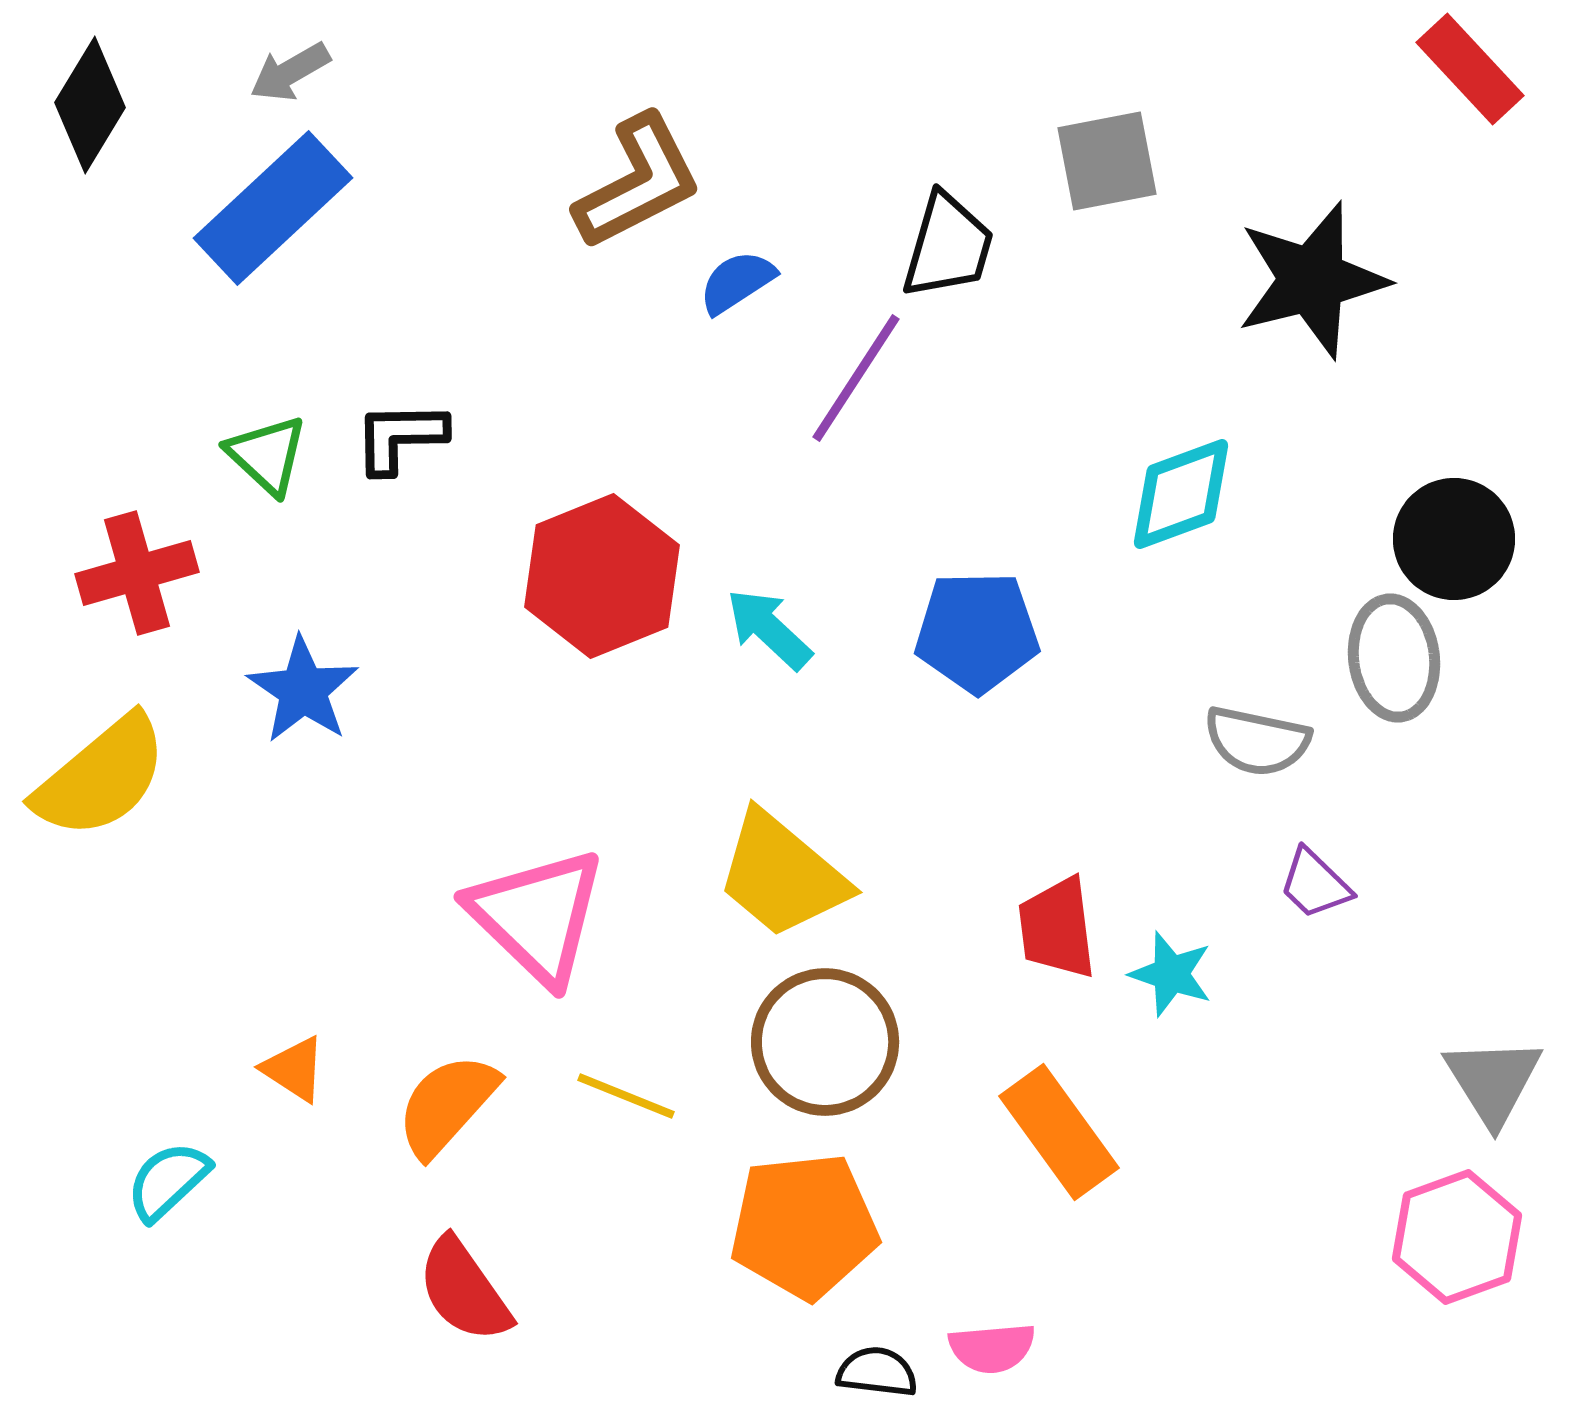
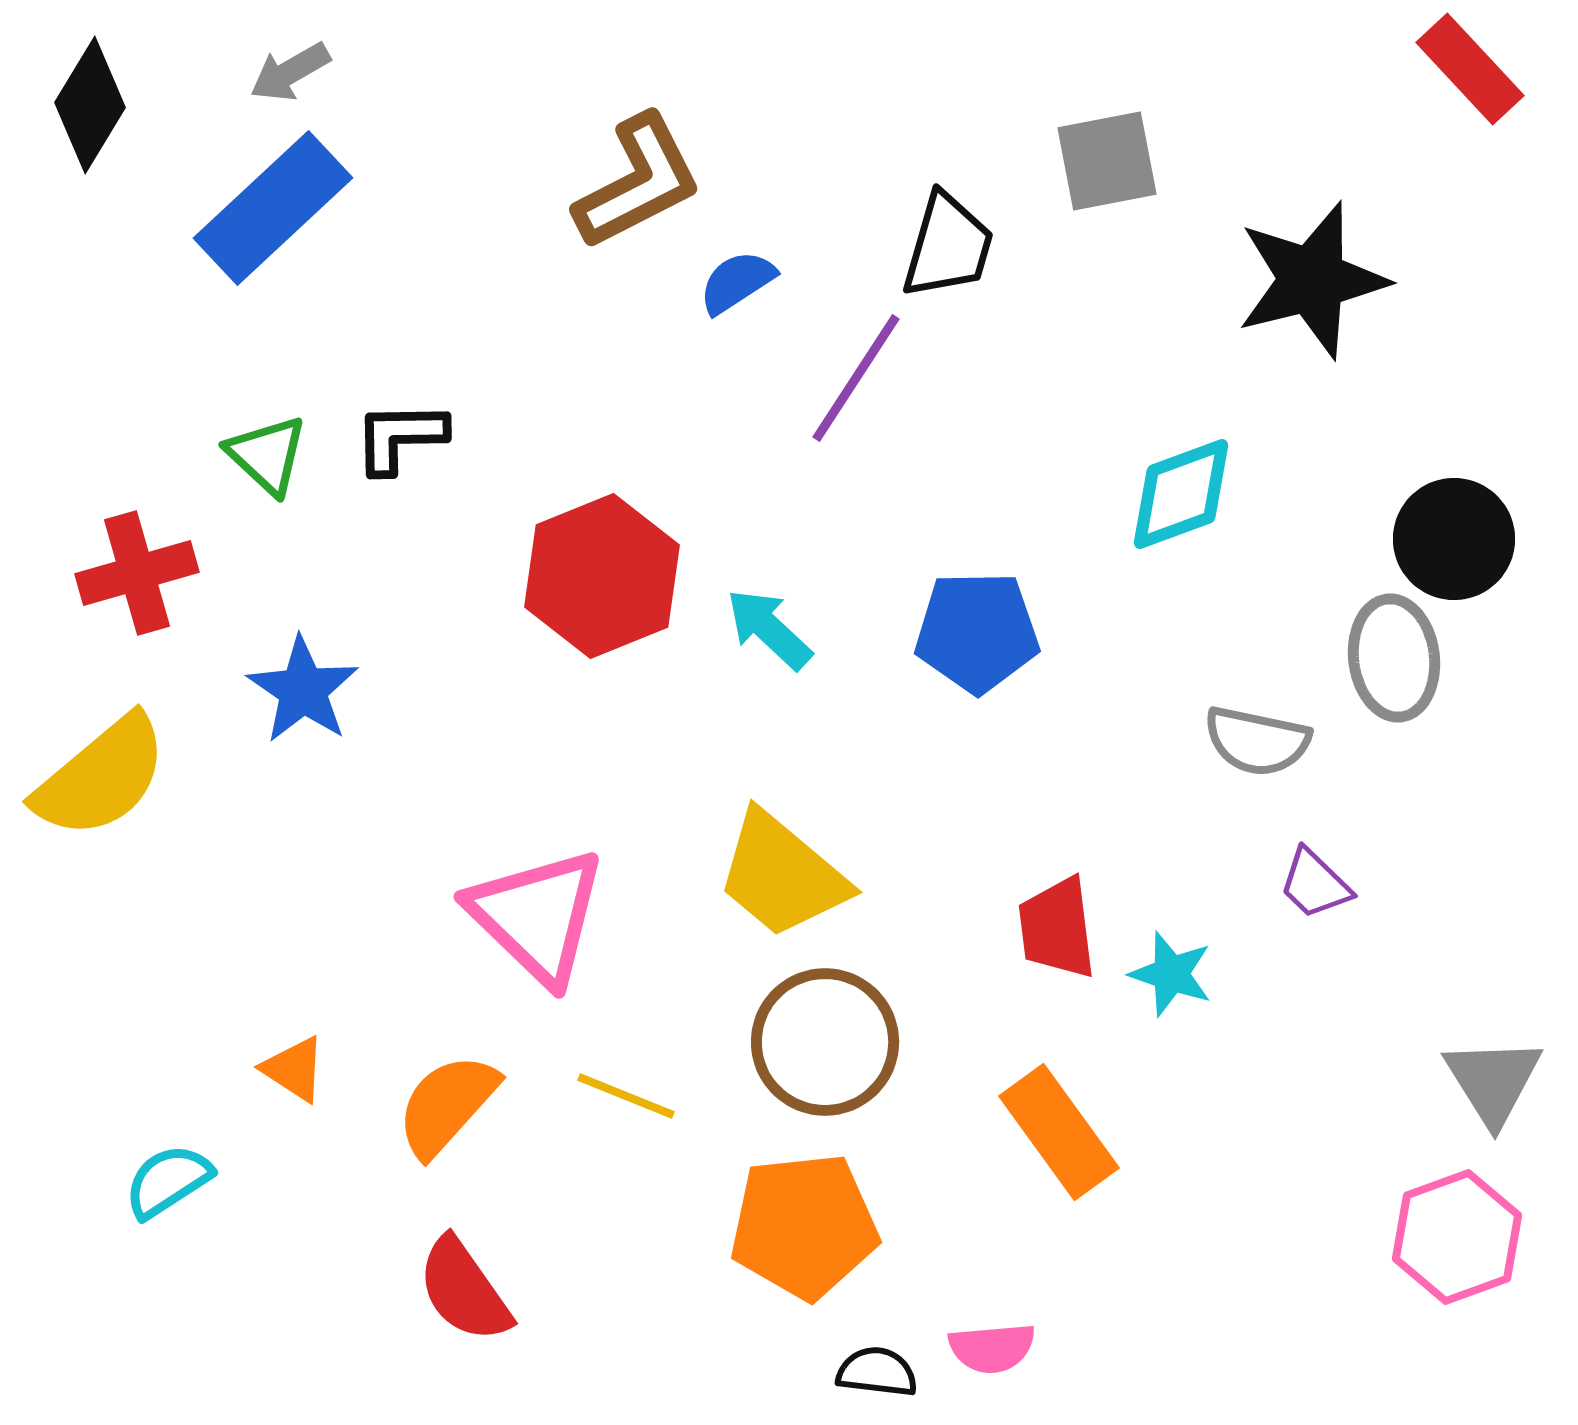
cyan semicircle: rotated 10 degrees clockwise
